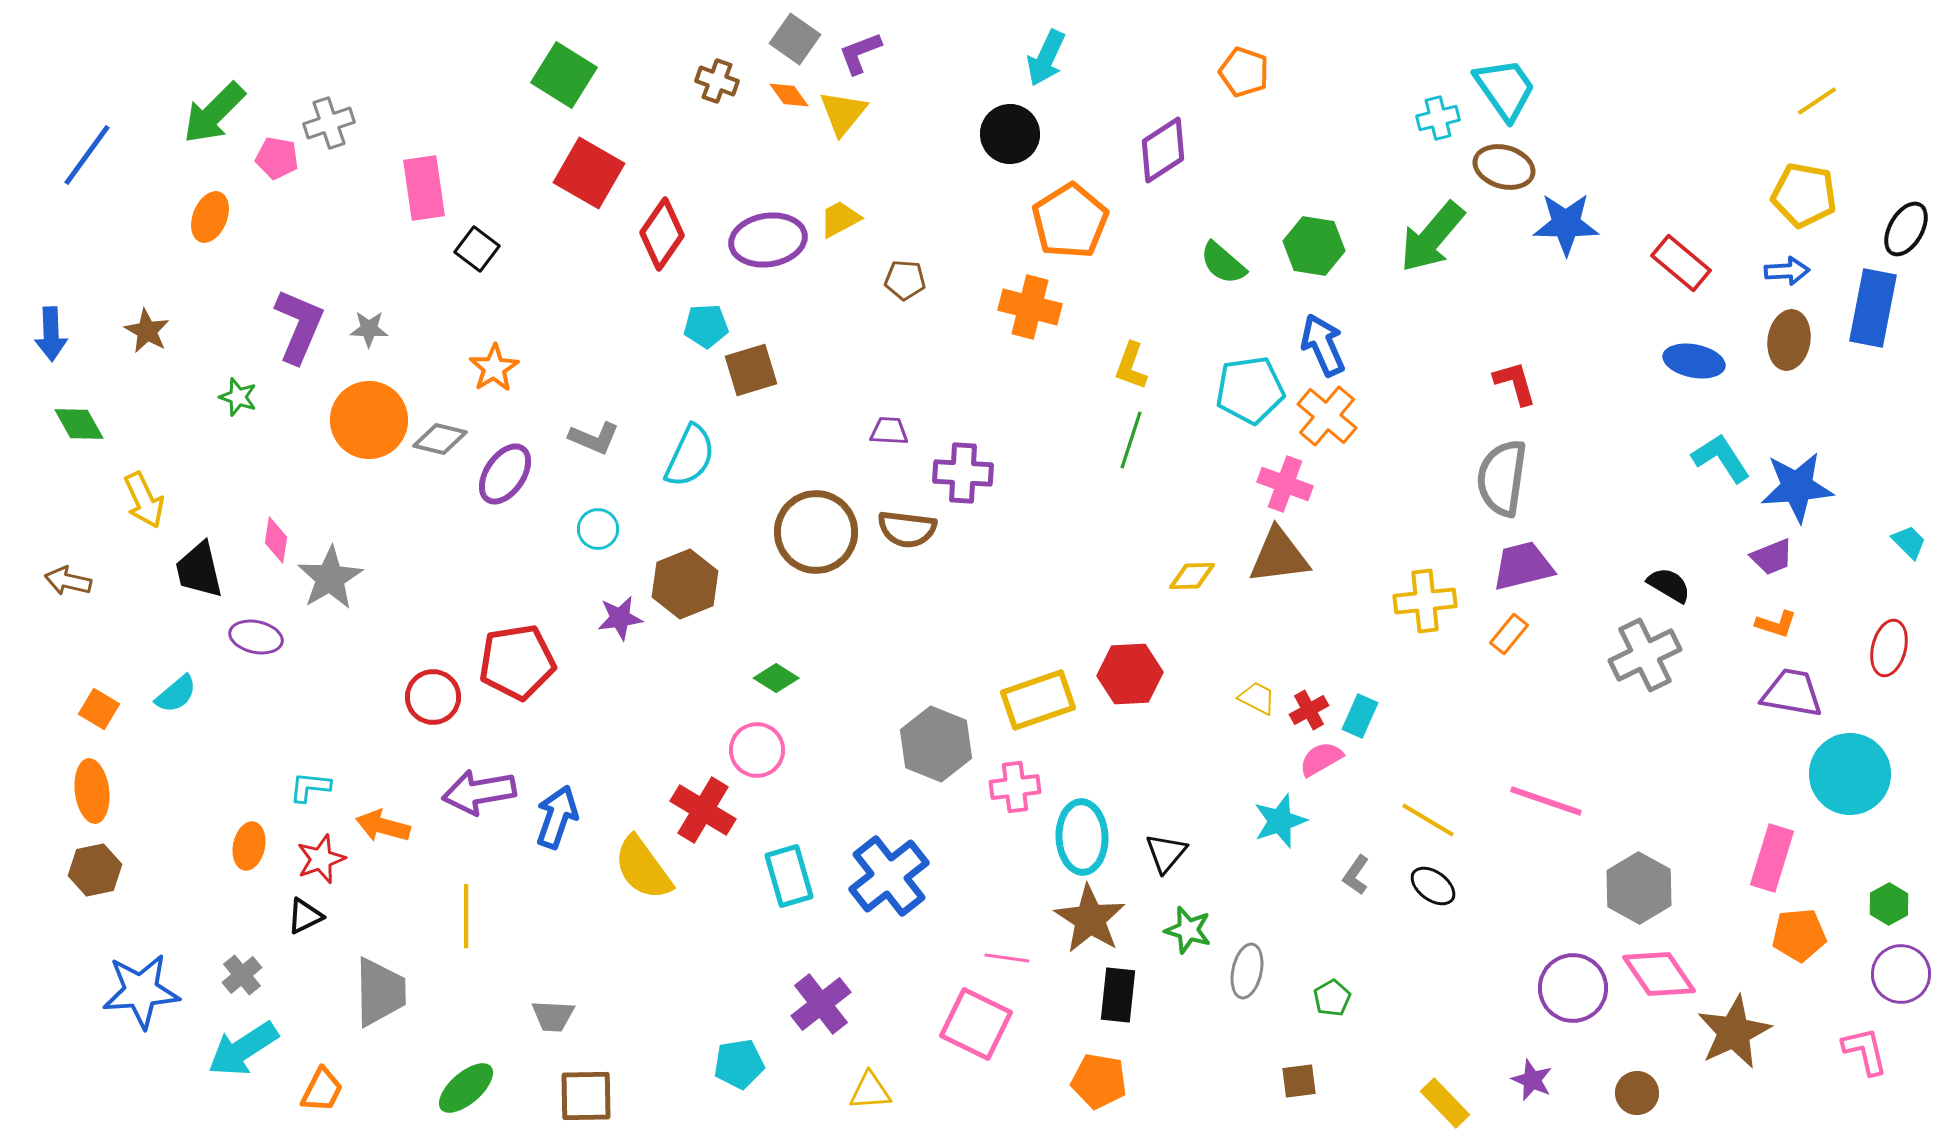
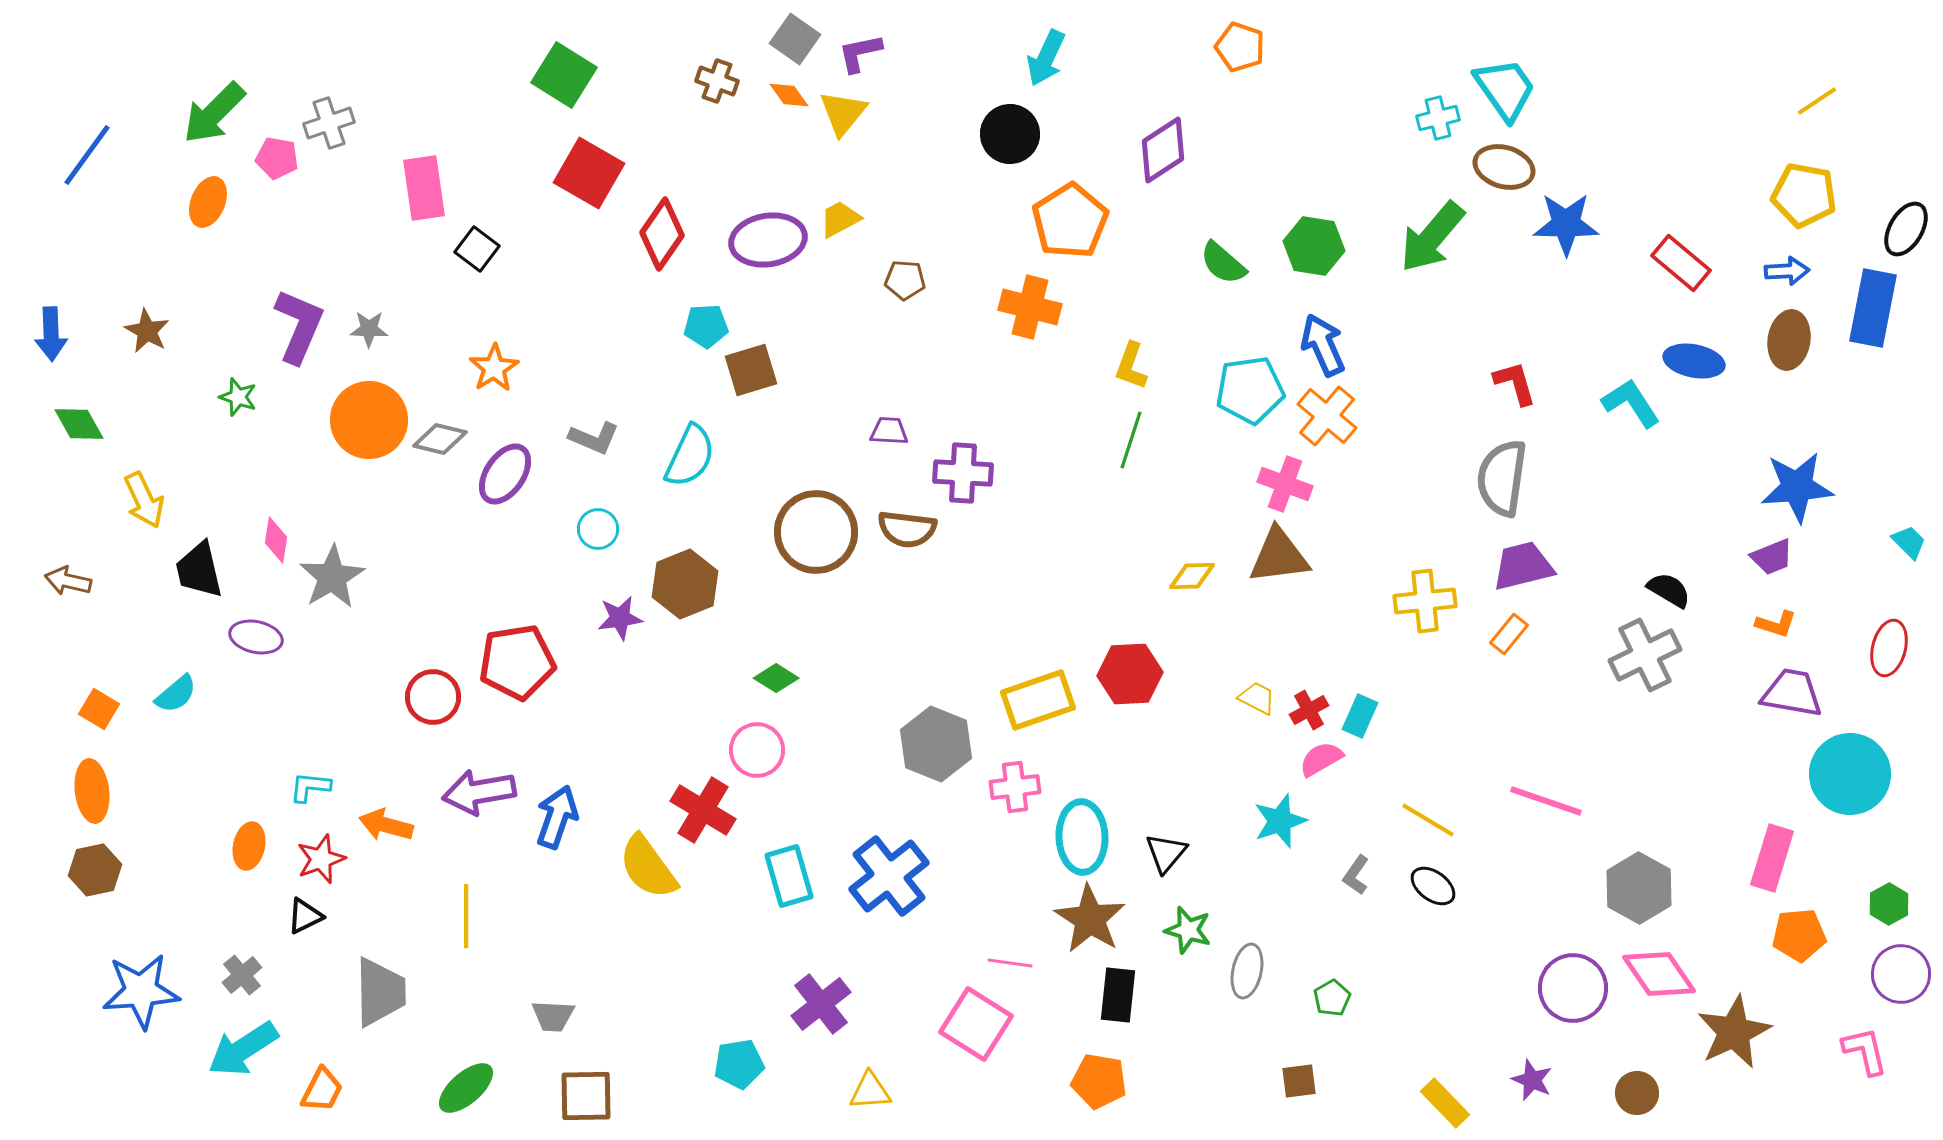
purple L-shape at (860, 53): rotated 9 degrees clockwise
orange pentagon at (1244, 72): moved 4 px left, 25 px up
orange ellipse at (210, 217): moved 2 px left, 15 px up
cyan L-shape at (1721, 458): moved 90 px left, 55 px up
gray star at (330, 578): moved 2 px right, 1 px up
black semicircle at (1669, 585): moved 5 px down
orange arrow at (383, 826): moved 3 px right, 1 px up
yellow semicircle at (643, 868): moved 5 px right, 1 px up
pink line at (1007, 958): moved 3 px right, 5 px down
pink square at (976, 1024): rotated 6 degrees clockwise
